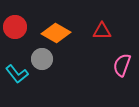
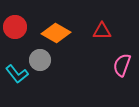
gray circle: moved 2 px left, 1 px down
